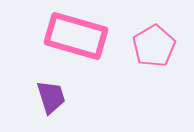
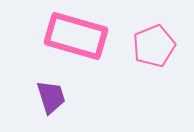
pink pentagon: rotated 9 degrees clockwise
